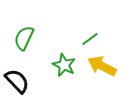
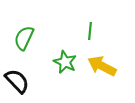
green line: moved 8 px up; rotated 48 degrees counterclockwise
green star: moved 1 px right, 3 px up
